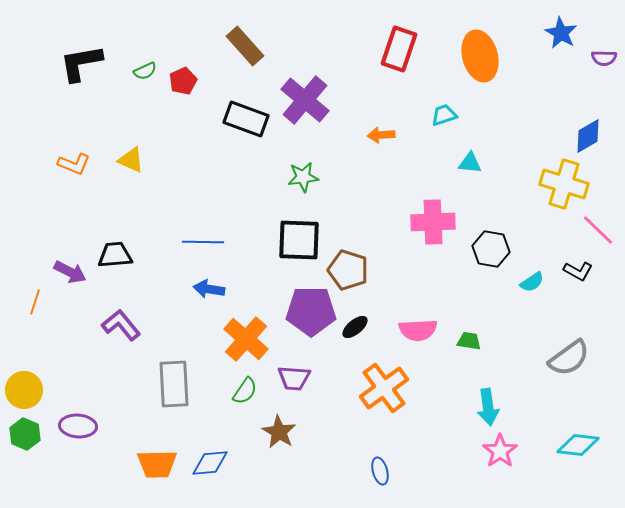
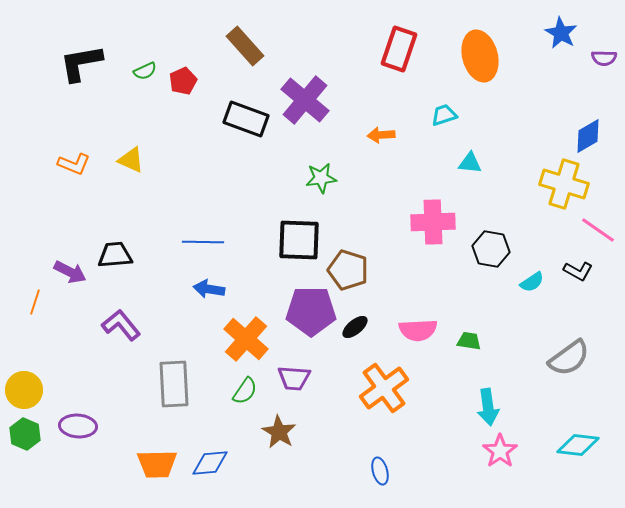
green star at (303, 177): moved 18 px right, 1 px down
pink line at (598, 230): rotated 9 degrees counterclockwise
